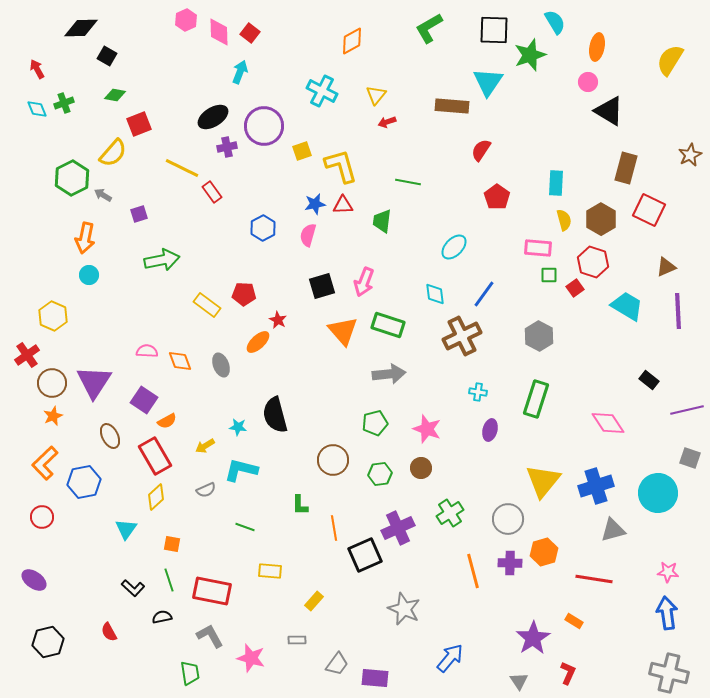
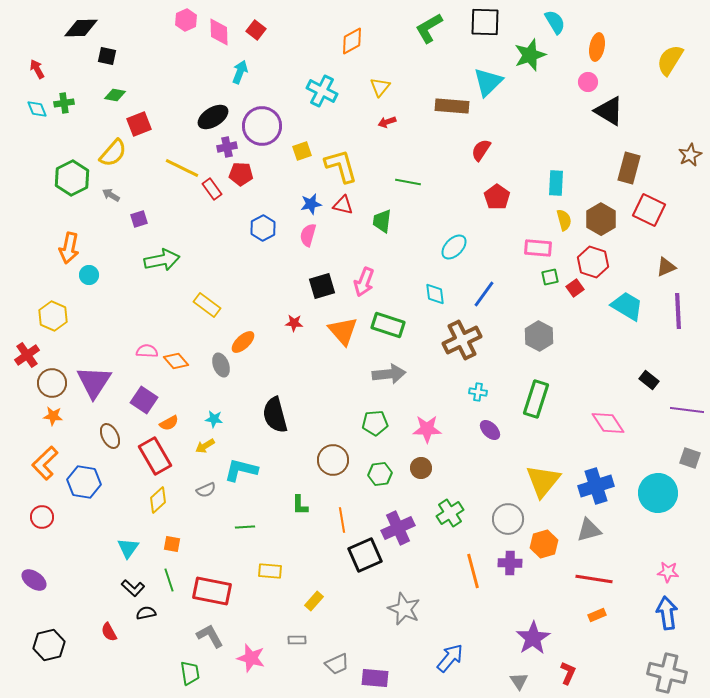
black square at (494, 30): moved 9 px left, 8 px up
red square at (250, 33): moved 6 px right, 3 px up
black square at (107, 56): rotated 18 degrees counterclockwise
cyan triangle at (488, 82): rotated 12 degrees clockwise
yellow triangle at (376, 95): moved 4 px right, 8 px up
green cross at (64, 103): rotated 12 degrees clockwise
purple circle at (264, 126): moved 2 px left
brown rectangle at (626, 168): moved 3 px right
red rectangle at (212, 192): moved 3 px up
gray arrow at (103, 195): moved 8 px right
blue star at (315, 204): moved 4 px left
red triangle at (343, 205): rotated 15 degrees clockwise
purple square at (139, 214): moved 5 px down
orange arrow at (85, 238): moved 16 px left, 10 px down
green square at (549, 275): moved 1 px right, 2 px down; rotated 12 degrees counterclockwise
red pentagon at (244, 294): moved 3 px left, 120 px up
red star at (278, 320): moved 16 px right, 3 px down; rotated 24 degrees counterclockwise
brown cross at (462, 336): moved 4 px down
orange ellipse at (258, 342): moved 15 px left
orange diamond at (180, 361): moved 4 px left; rotated 20 degrees counterclockwise
purple line at (687, 410): rotated 20 degrees clockwise
orange star at (53, 416): rotated 30 degrees clockwise
orange semicircle at (167, 421): moved 2 px right, 2 px down
green pentagon at (375, 423): rotated 10 degrees clockwise
cyan star at (238, 427): moved 24 px left, 8 px up
pink star at (427, 429): rotated 20 degrees counterclockwise
purple ellipse at (490, 430): rotated 60 degrees counterclockwise
blue hexagon at (84, 482): rotated 20 degrees clockwise
yellow diamond at (156, 497): moved 2 px right, 3 px down
green line at (245, 527): rotated 24 degrees counterclockwise
orange line at (334, 528): moved 8 px right, 8 px up
cyan triangle at (126, 529): moved 2 px right, 19 px down
gray triangle at (613, 530): moved 24 px left
orange hexagon at (544, 552): moved 8 px up
black semicircle at (162, 617): moved 16 px left, 4 px up
orange rectangle at (574, 621): moved 23 px right, 6 px up; rotated 54 degrees counterclockwise
black hexagon at (48, 642): moved 1 px right, 3 px down
gray trapezoid at (337, 664): rotated 30 degrees clockwise
gray cross at (669, 673): moved 2 px left
